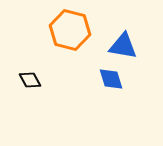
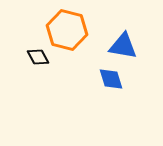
orange hexagon: moved 3 px left
black diamond: moved 8 px right, 23 px up
